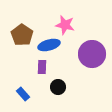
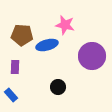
brown pentagon: rotated 30 degrees counterclockwise
blue ellipse: moved 2 px left
purple circle: moved 2 px down
purple rectangle: moved 27 px left
blue rectangle: moved 12 px left, 1 px down
